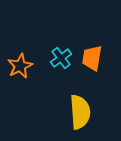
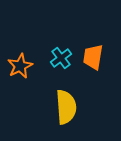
orange trapezoid: moved 1 px right, 1 px up
yellow semicircle: moved 14 px left, 5 px up
